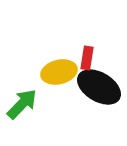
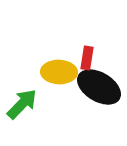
yellow ellipse: rotated 16 degrees clockwise
